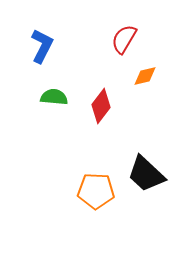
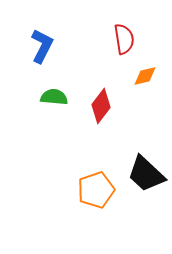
red semicircle: rotated 140 degrees clockwise
orange pentagon: moved 1 px up; rotated 21 degrees counterclockwise
